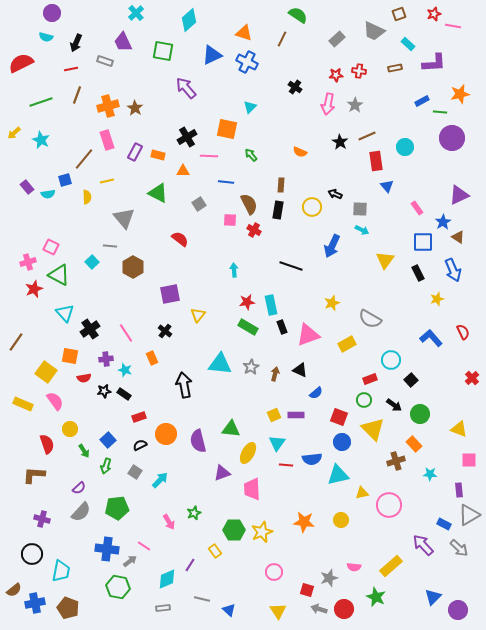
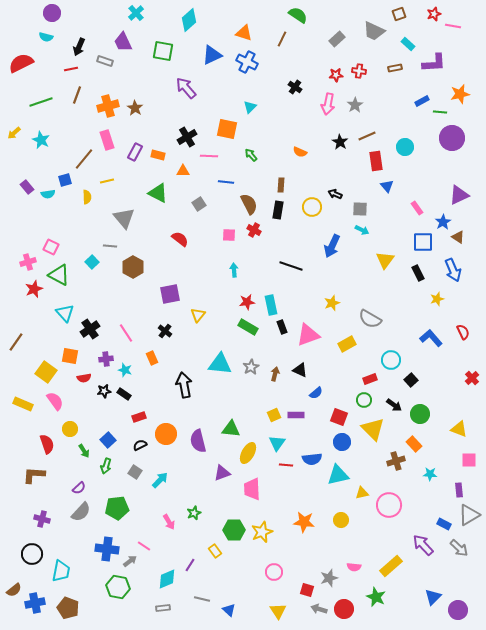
black arrow at (76, 43): moved 3 px right, 4 px down
pink square at (230, 220): moved 1 px left, 15 px down
